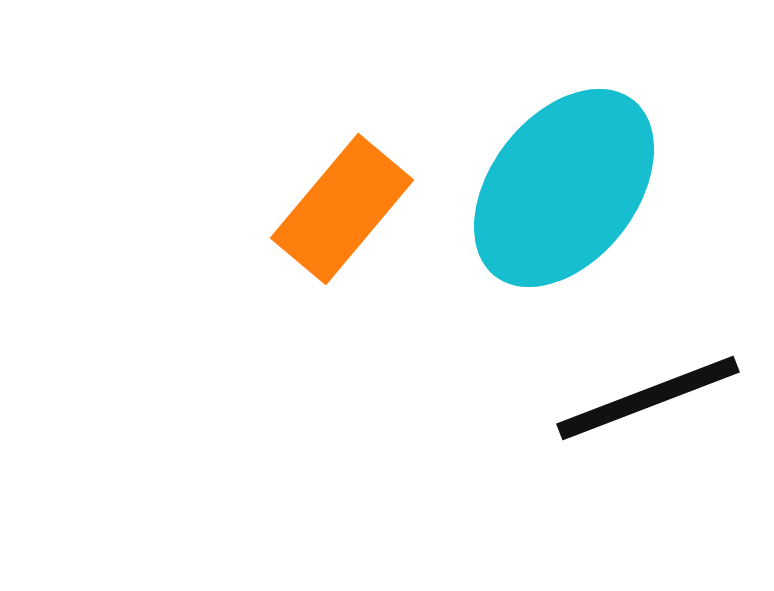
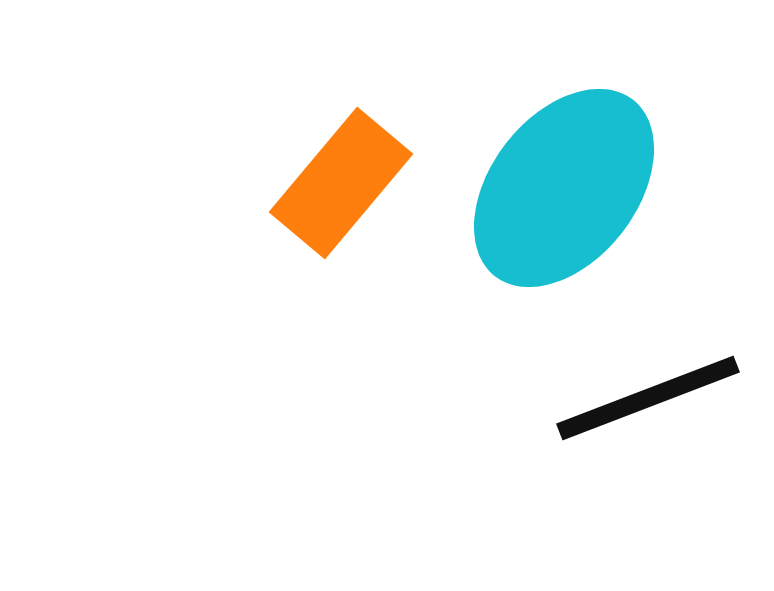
orange rectangle: moved 1 px left, 26 px up
